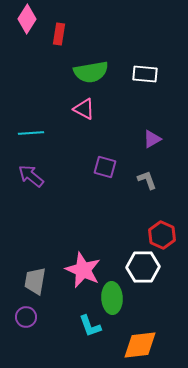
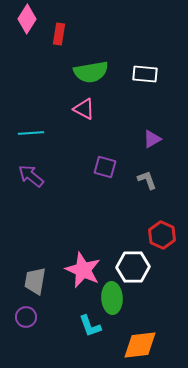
white hexagon: moved 10 px left
